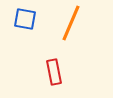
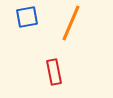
blue square: moved 2 px right, 2 px up; rotated 20 degrees counterclockwise
